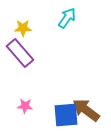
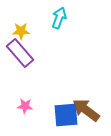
cyan arrow: moved 8 px left; rotated 15 degrees counterclockwise
yellow star: moved 2 px left, 3 px down
